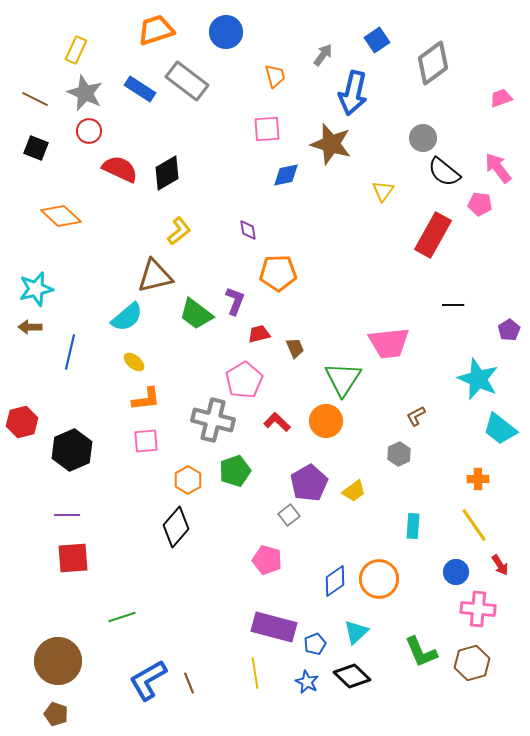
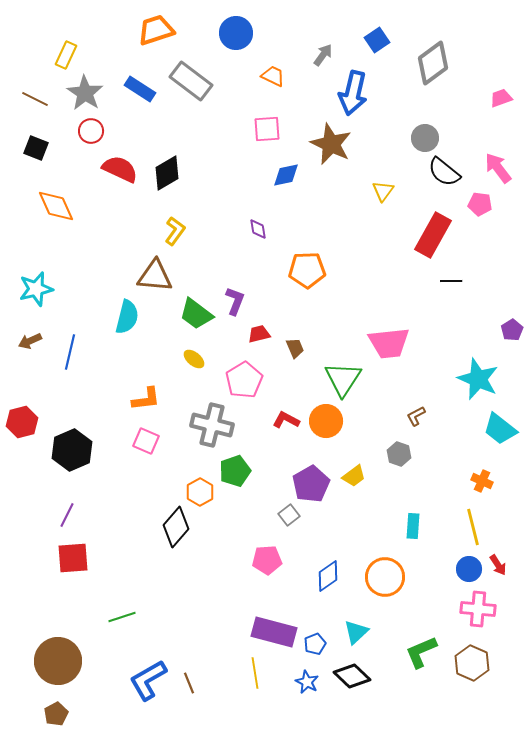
blue circle at (226, 32): moved 10 px right, 1 px down
yellow rectangle at (76, 50): moved 10 px left, 5 px down
orange trapezoid at (275, 76): moved 2 px left; rotated 50 degrees counterclockwise
gray rectangle at (187, 81): moved 4 px right
gray star at (85, 93): rotated 9 degrees clockwise
red circle at (89, 131): moved 2 px right
gray circle at (423, 138): moved 2 px right
brown star at (331, 144): rotated 9 degrees clockwise
orange diamond at (61, 216): moved 5 px left, 10 px up; rotated 24 degrees clockwise
purple diamond at (248, 230): moved 10 px right, 1 px up
yellow L-shape at (179, 231): moved 4 px left; rotated 16 degrees counterclockwise
orange pentagon at (278, 273): moved 29 px right, 3 px up
brown triangle at (155, 276): rotated 18 degrees clockwise
black line at (453, 305): moved 2 px left, 24 px up
cyan semicircle at (127, 317): rotated 36 degrees counterclockwise
brown arrow at (30, 327): moved 14 px down; rotated 25 degrees counterclockwise
purple pentagon at (509, 330): moved 3 px right
yellow ellipse at (134, 362): moved 60 px right, 3 px up
gray cross at (213, 420): moved 1 px left, 5 px down
red L-shape at (277, 422): moved 9 px right, 2 px up; rotated 16 degrees counterclockwise
pink square at (146, 441): rotated 28 degrees clockwise
gray hexagon at (399, 454): rotated 15 degrees counterclockwise
orange cross at (478, 479): moved 4 px right, 2 px down; rotated 25 degrees clockwise
orange hexagon at (188, 480): moved 12 px right, 12 px down
purple pentagon at (309, 483): moved 2 px right, 1 px down
yellow trapezoid at (354, 491): moved 15 px up
purple line at (67, 515): rotated 65 degrees counterclockwise
yellow line at (474, 525): moved 1 px left, 2 px down; rotated 21 degrees clockwise
pink pentagon at (267, 560): rotated 20 degrees counterclockwise
red arrow at (500, 565): moved 2 px left
blue circle at (456, 572): moved 13 px right, 3 px up
orange circle at (379, 579): moved 6 px right, 2 px up
blue diamond at (335, 581): moved 7 px left, 5 px up
purple rectangle at (274, 627): moved 5 px down
green L-shape at (421, 652): rotated 90 degrees clockwise
brown hexagon at (472, 663): rotated 20 degrees counterclockwise
brown pentagon at (56, 714): rotated 25 degrees clockwise
